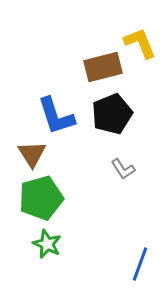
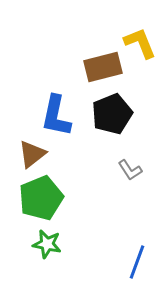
blue L-shape: rotated 30 degrees clockwise
brown triangle: rotated 24 degrees clockwise
gray L-shape: moved 7 px right, 1 px down
green pentagon: rotated 6 degrees counterclockwise
green star: rotated 12 degrees counterclockwise
blue line: moved 3 px left, 2 px up
